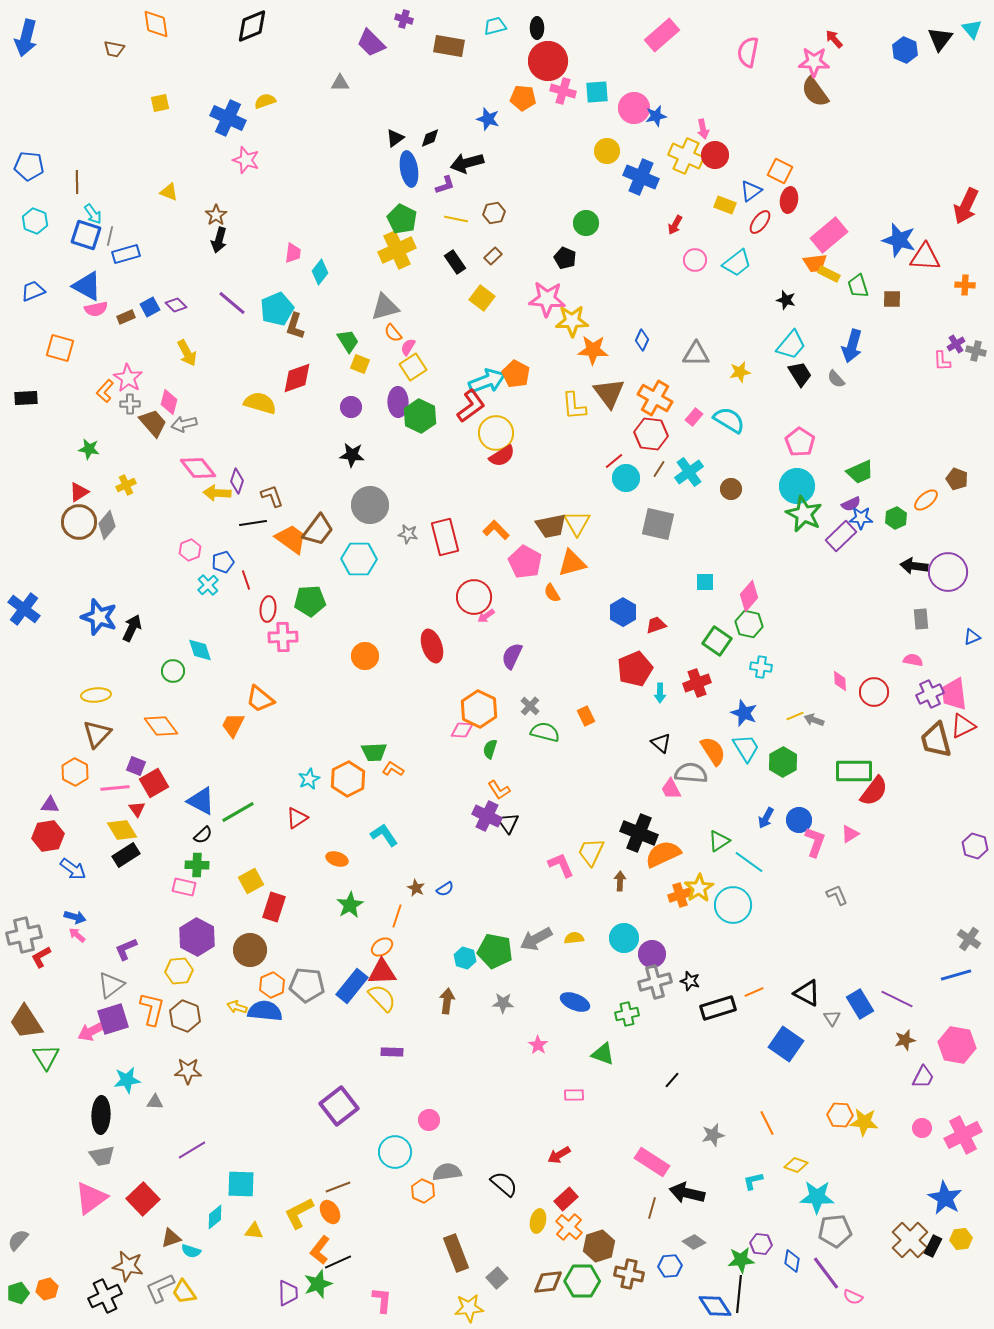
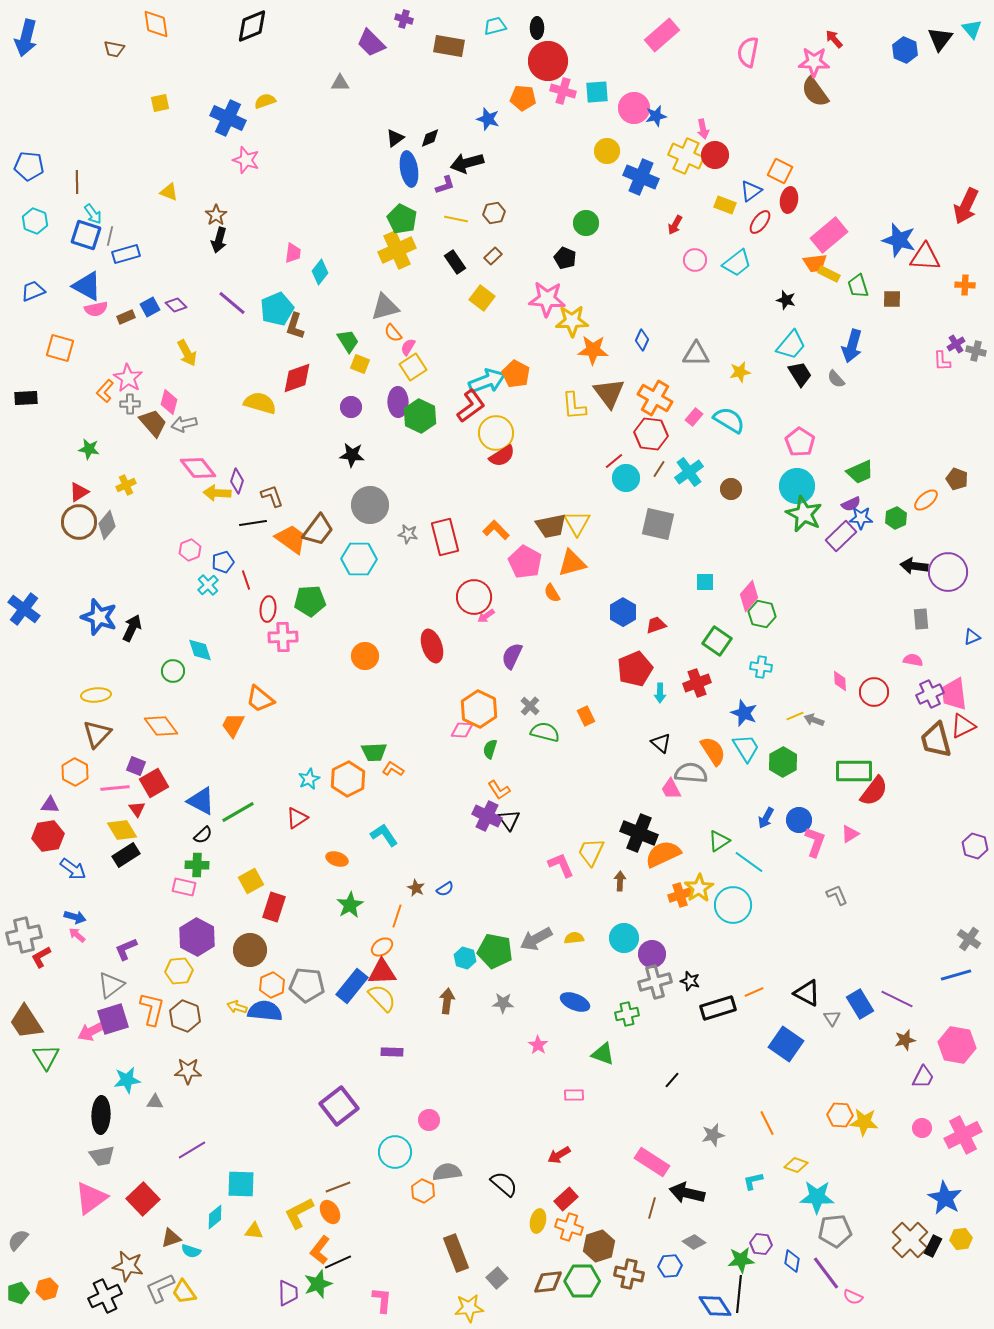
green hexagon at (749, 624): moved 13 px right, 10 px up
black triangle at (508, 823): moved 1 px right, 3 px up
orange cross at (569, 1227): rotated 24 degrees counterclockwise
